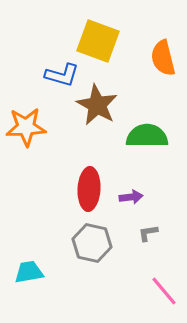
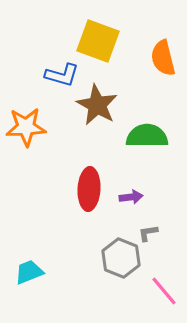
gray hexagon: moved 29 px right, 15 px down; rotated 9 degrees clockwise
cyan trapezoid: rotated 12 degrees counterclockwise
